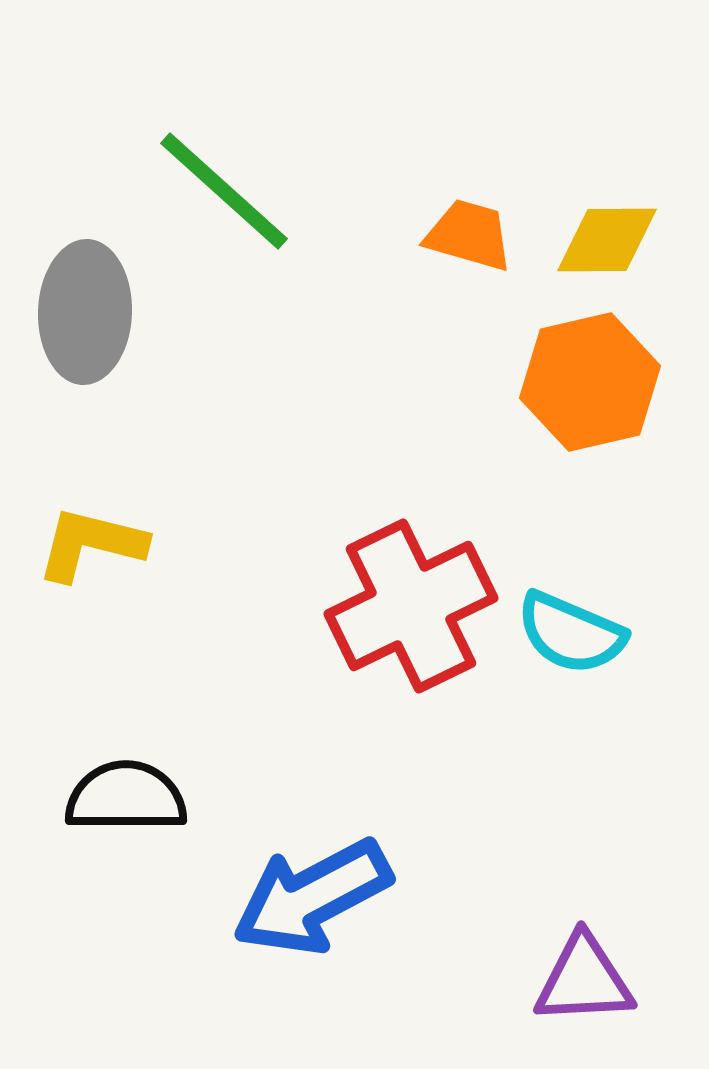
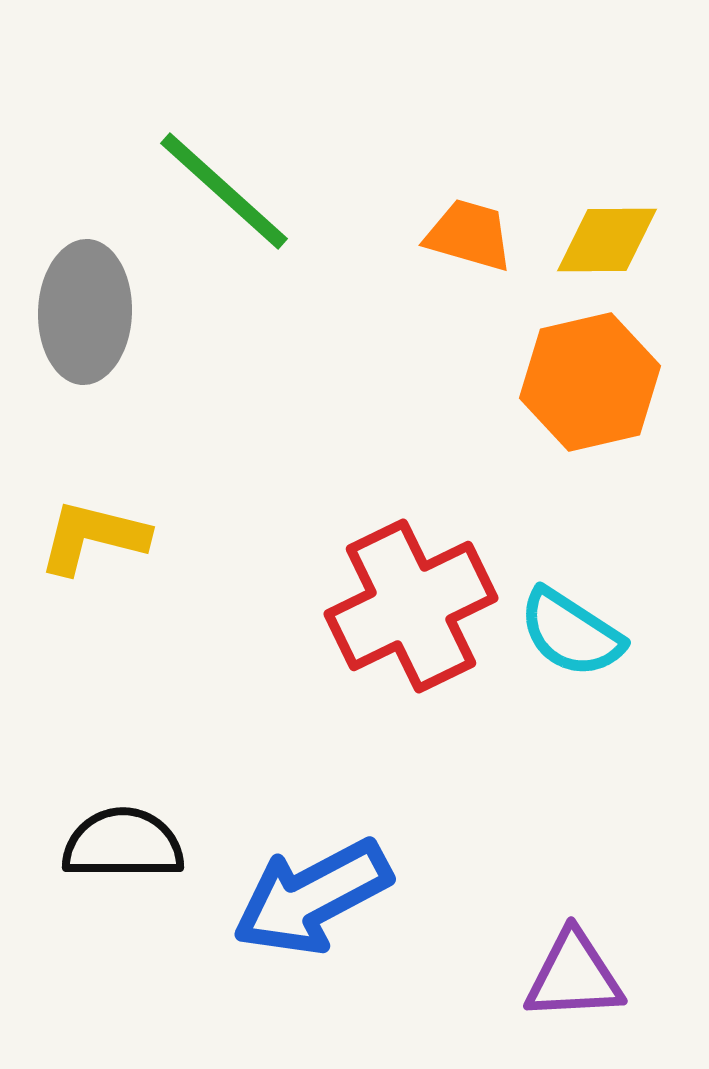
yellow L-shape: moved 2 px right, 7 px up
cyan semicircle: rotated 10 degrees clockwise
black semicircle: moved 3 px left, 47 px down
purple triangle: moved 10 px left, 4 px up
